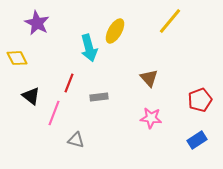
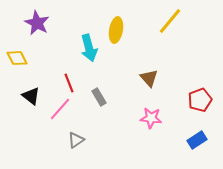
yellow ellipse: moved 1 px right, 1 px up; rotated 20 degrees counterclockwise
red line: rotated 42 degrees counterclockwise
gray rectangle: rotated 66 degrees clockwise
pink line: moved 6 px right, 4 px up; rotated 20 degrees clockwise
gray triangle: rotated 48 degrees counterclockwise
